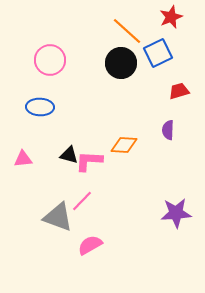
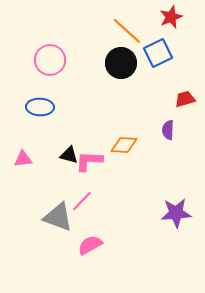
red trapezoid: moved 6 px right, 8 px down
